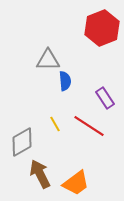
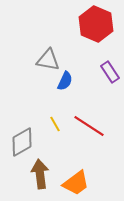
red hexagon: moved 6 px left, 4 px up; rotated 16 degrees counterclockwise
gray triangle: rotated 10 degrees clockwise
blue semicircle: rotated 30 degrees clockwise
purple rectangle: moved 5 px right, 26 px up
brown arrow: rotated 20 degrees clockwise
